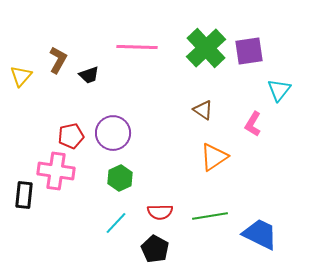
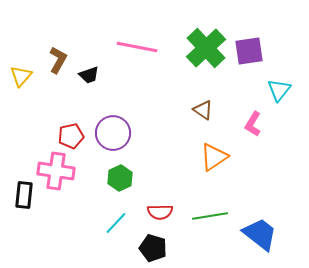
pink line: rotated 9 degrees clockwise
blue trapezoid: rotated 12 degrees clockwise
black pentagon: moved 2 px left, 1 px up; rotated 12 degrees counterclockwise
